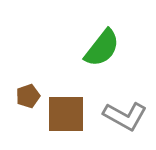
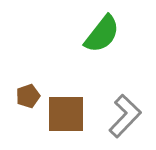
green semicircle: moved 14 px up
gray L-shape: rotated 75 degrees counterclockwise
